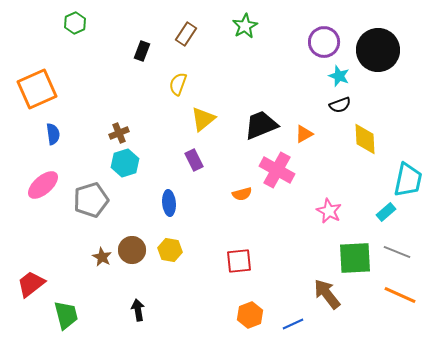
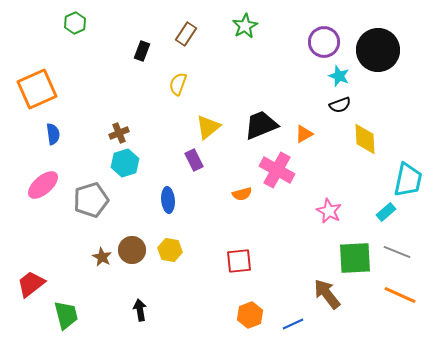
yellow triangle: moved 5 px right, 8 px down
blue ellipse: moved 1 px left, 3 px up
black arrow: moved 2 px right
